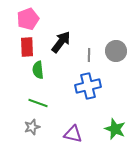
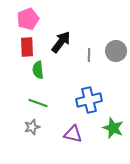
blue cross: moved 1 px right, 14 px down
green star: moved 2 px left, 1 px up
